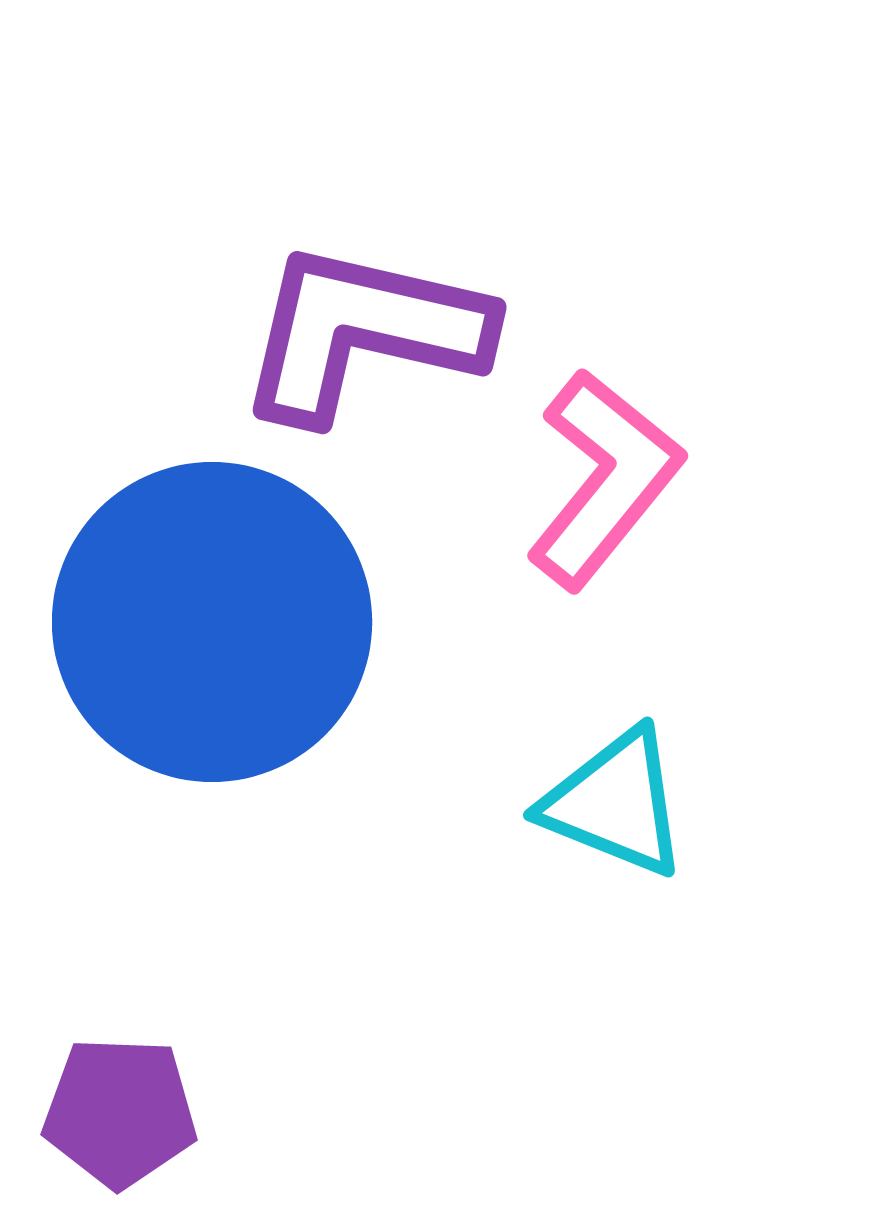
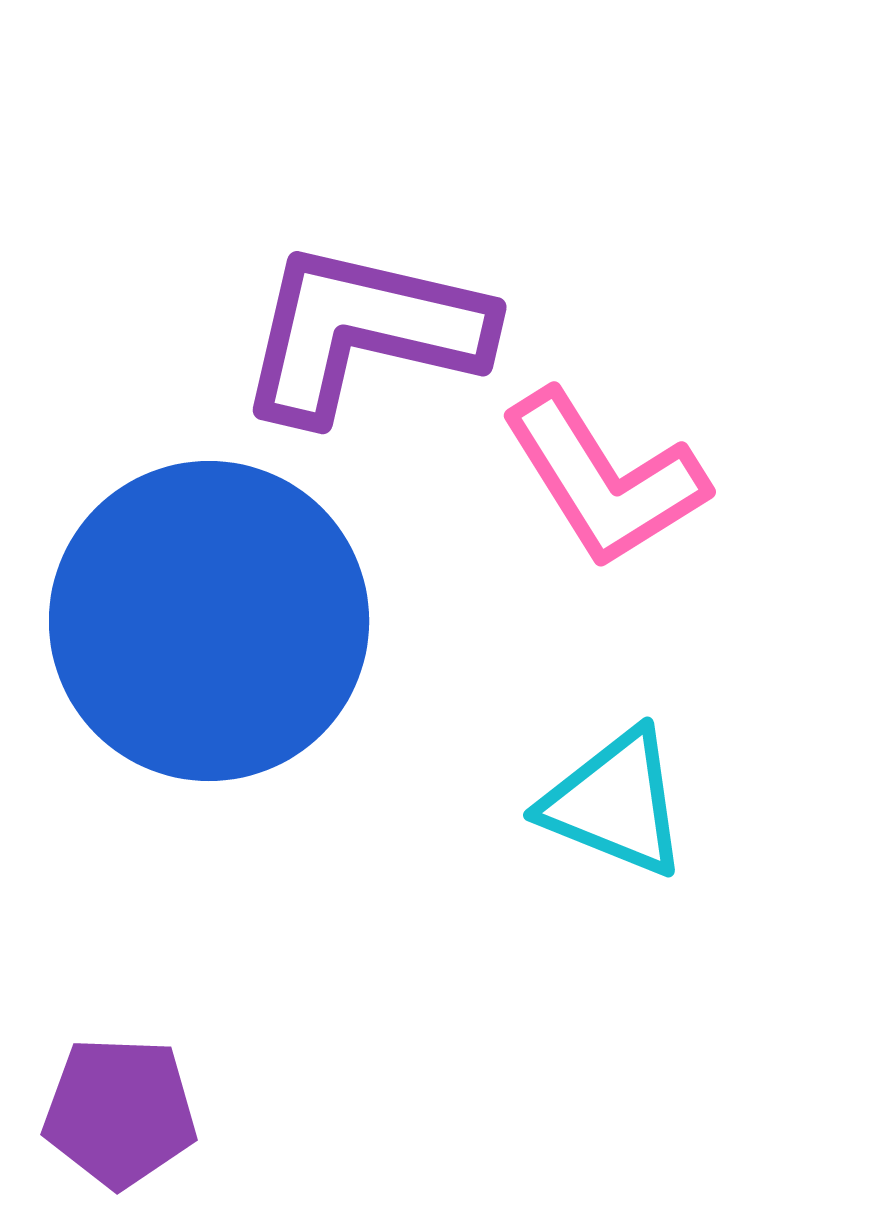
pink L-shape: rotated 109 degrees clockwise
blue circle: moved 3 px left, 1 px up
